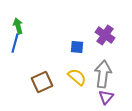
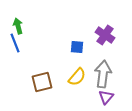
blue line: rotated 36 degrees counterclockwise
yellow semicircle: rotated 90 degrees clockwise
brown square: rotated 10 degrees clockwise
